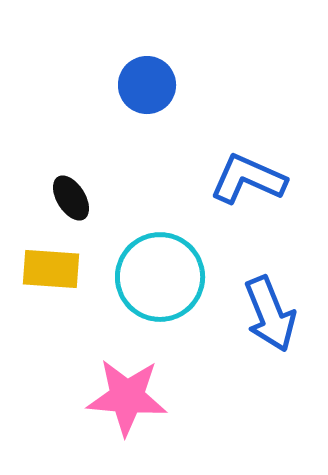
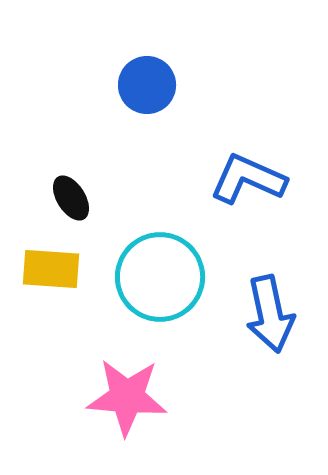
blue arrow: rotated 10 degrees clockwise
